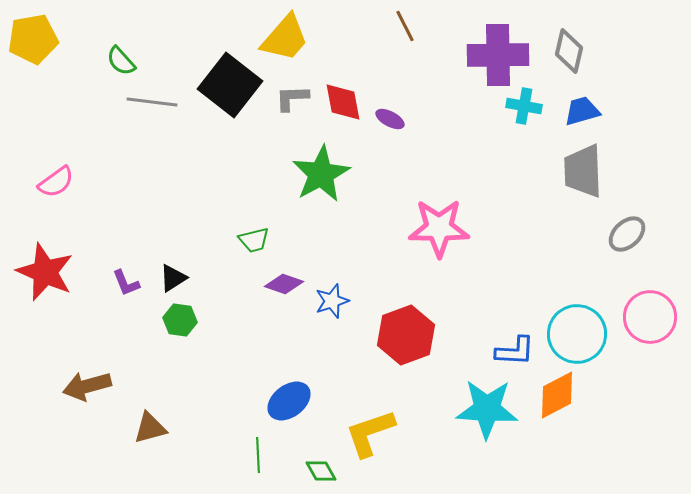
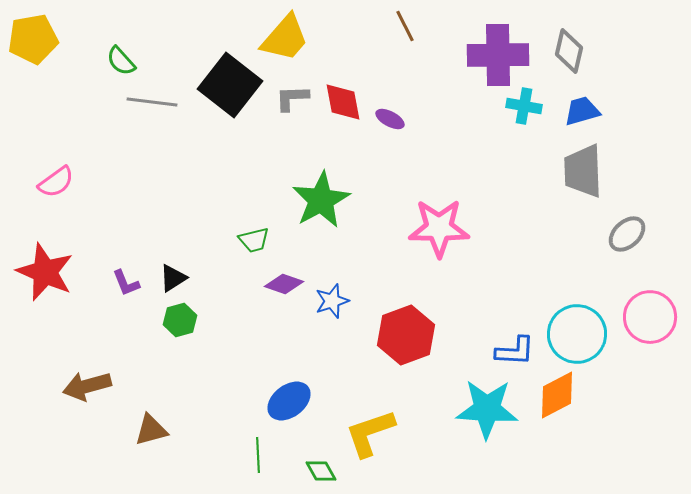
green star: moved 26 px down
green hexagon: rotated 24 degrees counterclockwise
brown triangle: moved 1 px right, 2 px down
